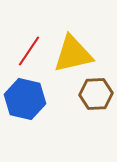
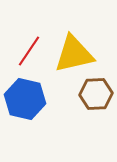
yellow triangle: moved 1 px right
